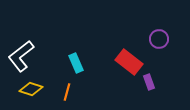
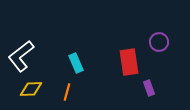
purple circle: moved 3 px down
red rectangle: rotated 44 degrees clockwise
purple rectangle: moved 6 px down
yellow diamond: rotated 20 degrees counterclockwise
